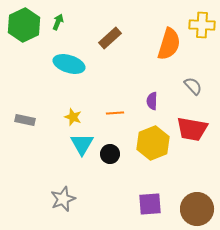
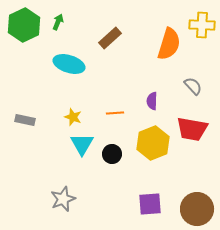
black circle: moved 2 px right
